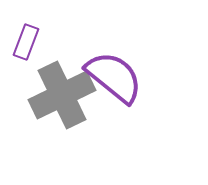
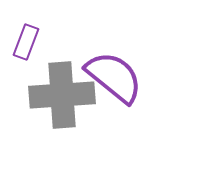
gray cross: rotated 22 degrees clockwise
